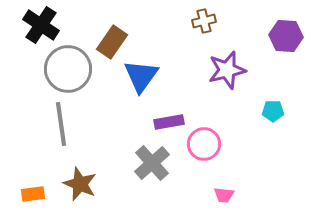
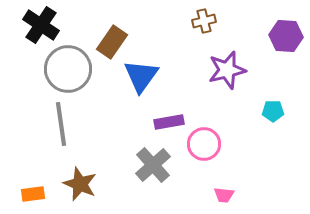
gray cross: moved 1 px right, 2 px down
